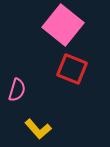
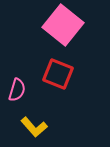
red square: moved 14 px left, 5 px down
yellow L-shape: moved 4 px left, 2 px up
